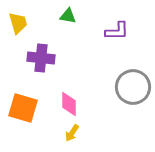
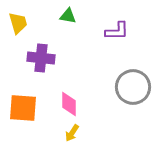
orange square: rotated 12 degrees counterclockwise
